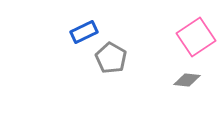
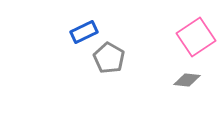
gray pentagon: moved 2 px left
